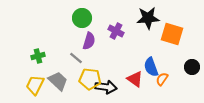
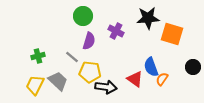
green circle: moved 1 px right, 2 px up
gray line: moved 4 px left, 1 px up
black circle: moved 1 px right
yellow pentagon: moved 7 px up
